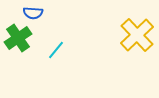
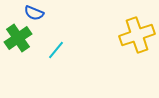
blue semicircle: moved 1 px right; rotated 18 degrees clockwise
yellow cross: rotated 24 degrees clockwise
